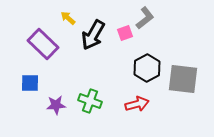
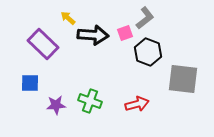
black arrow: rotated 116 degrees counterclockwise
black hexagon: moved 1 px right, 16 px up; rotated 12 degrees counterclockwise
